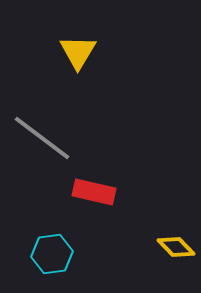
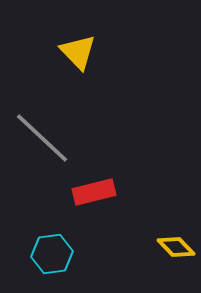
yellow triangle: rotated 15 degrees counterclockwise
gray line: rotated 6 degrees clockwise
red rectangle: rotated 27 degrees counterclockwise
